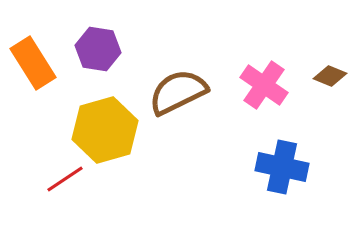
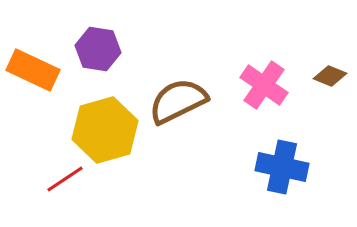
orange rectangle: moved 7 px down; rotated 33 degrees counterclockwise
brown semicircle: moved 9 px down
